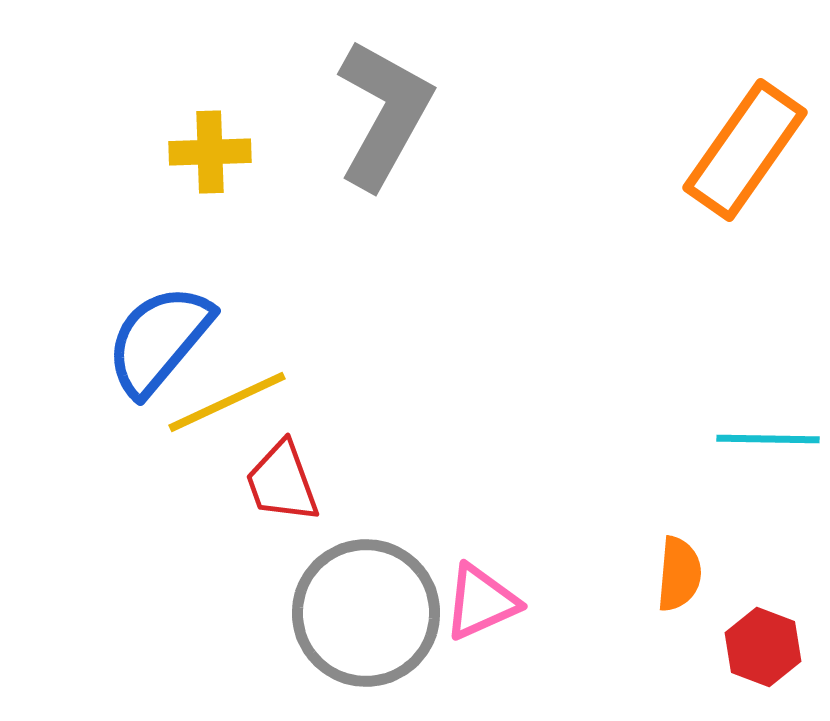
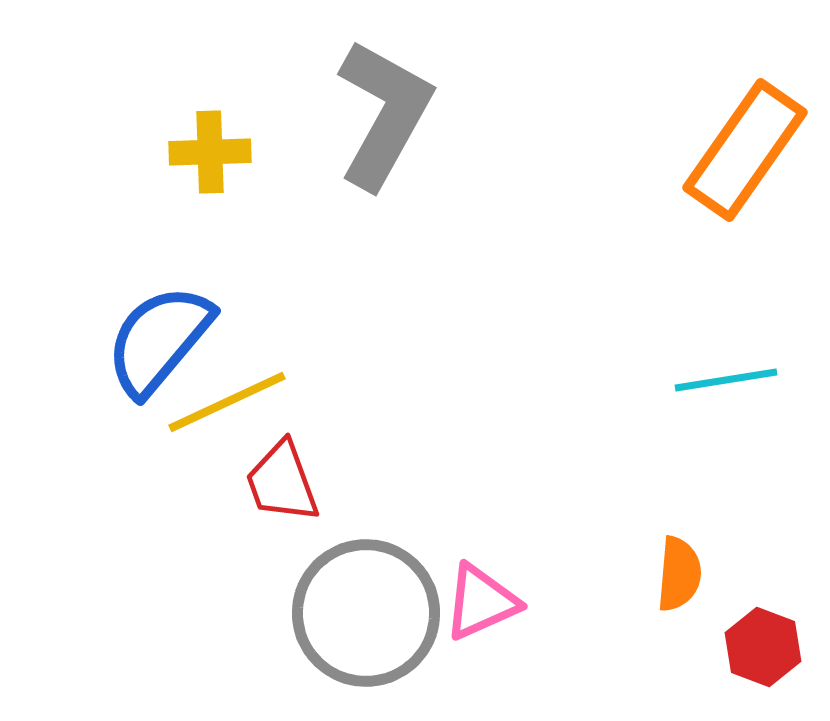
cyan line: moved 42 px left, 59 px up; rotated 10 degrees counterclockwise
